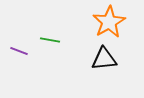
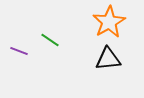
green line: rotated 24 degrees clockwise
black triangle: moved 4 px right
